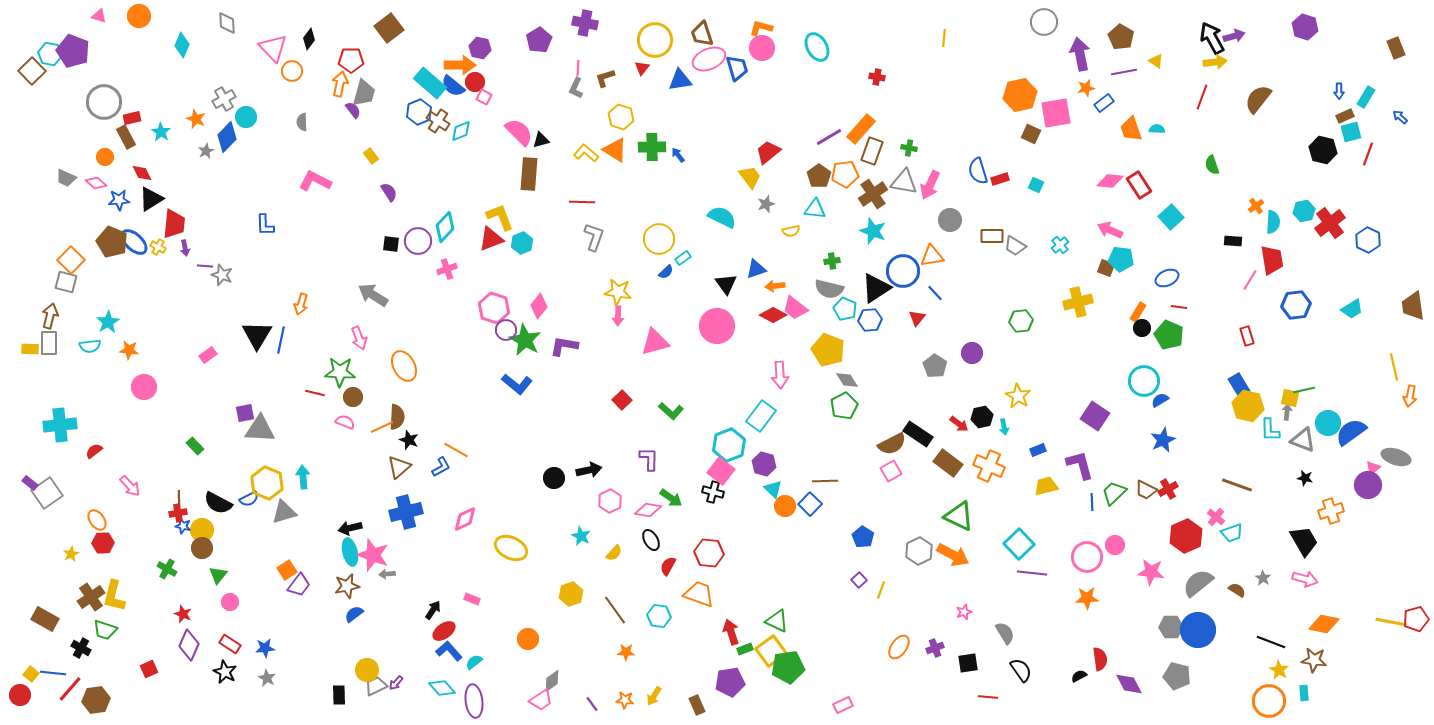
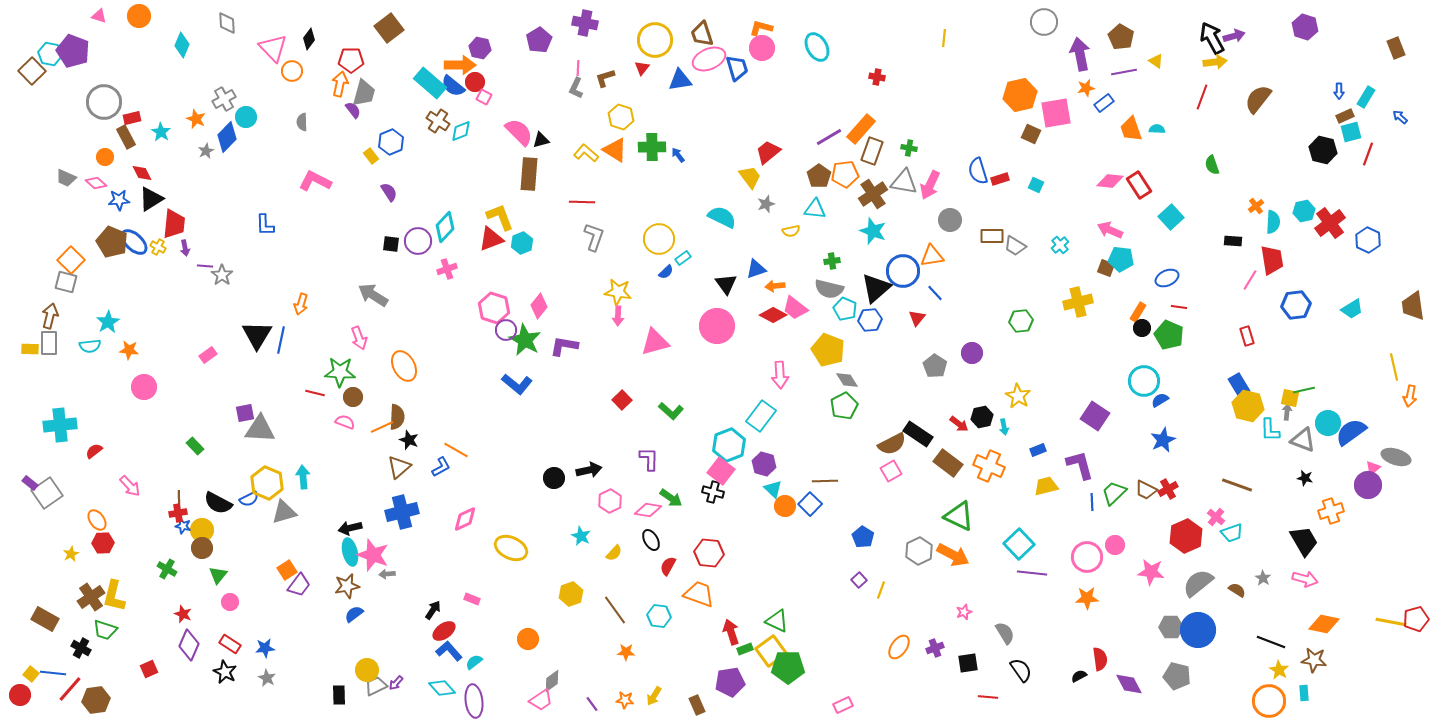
blue hexagon at (419, 112): moved 28 px left, 30 px down
gray star at (222, 275): rotated 15 degrees clockwise
black triangle at (876, 288): rotated 8 degrees counterclockwise
blue cross at (406, 512): moved 4 px left
green pentagon at (788, 667): rotated 8 degrees clockwise
